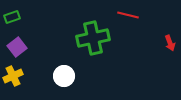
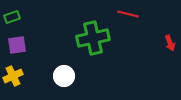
red line: moved 1 px up
purple square: moved 2 px up; rotated 30 degrees clockwise
